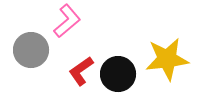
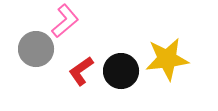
pink L-shape: moved 2 px left
gray circle: moved 5 px right, 1 px up
black circle: moved 3 px right, 3 px up
